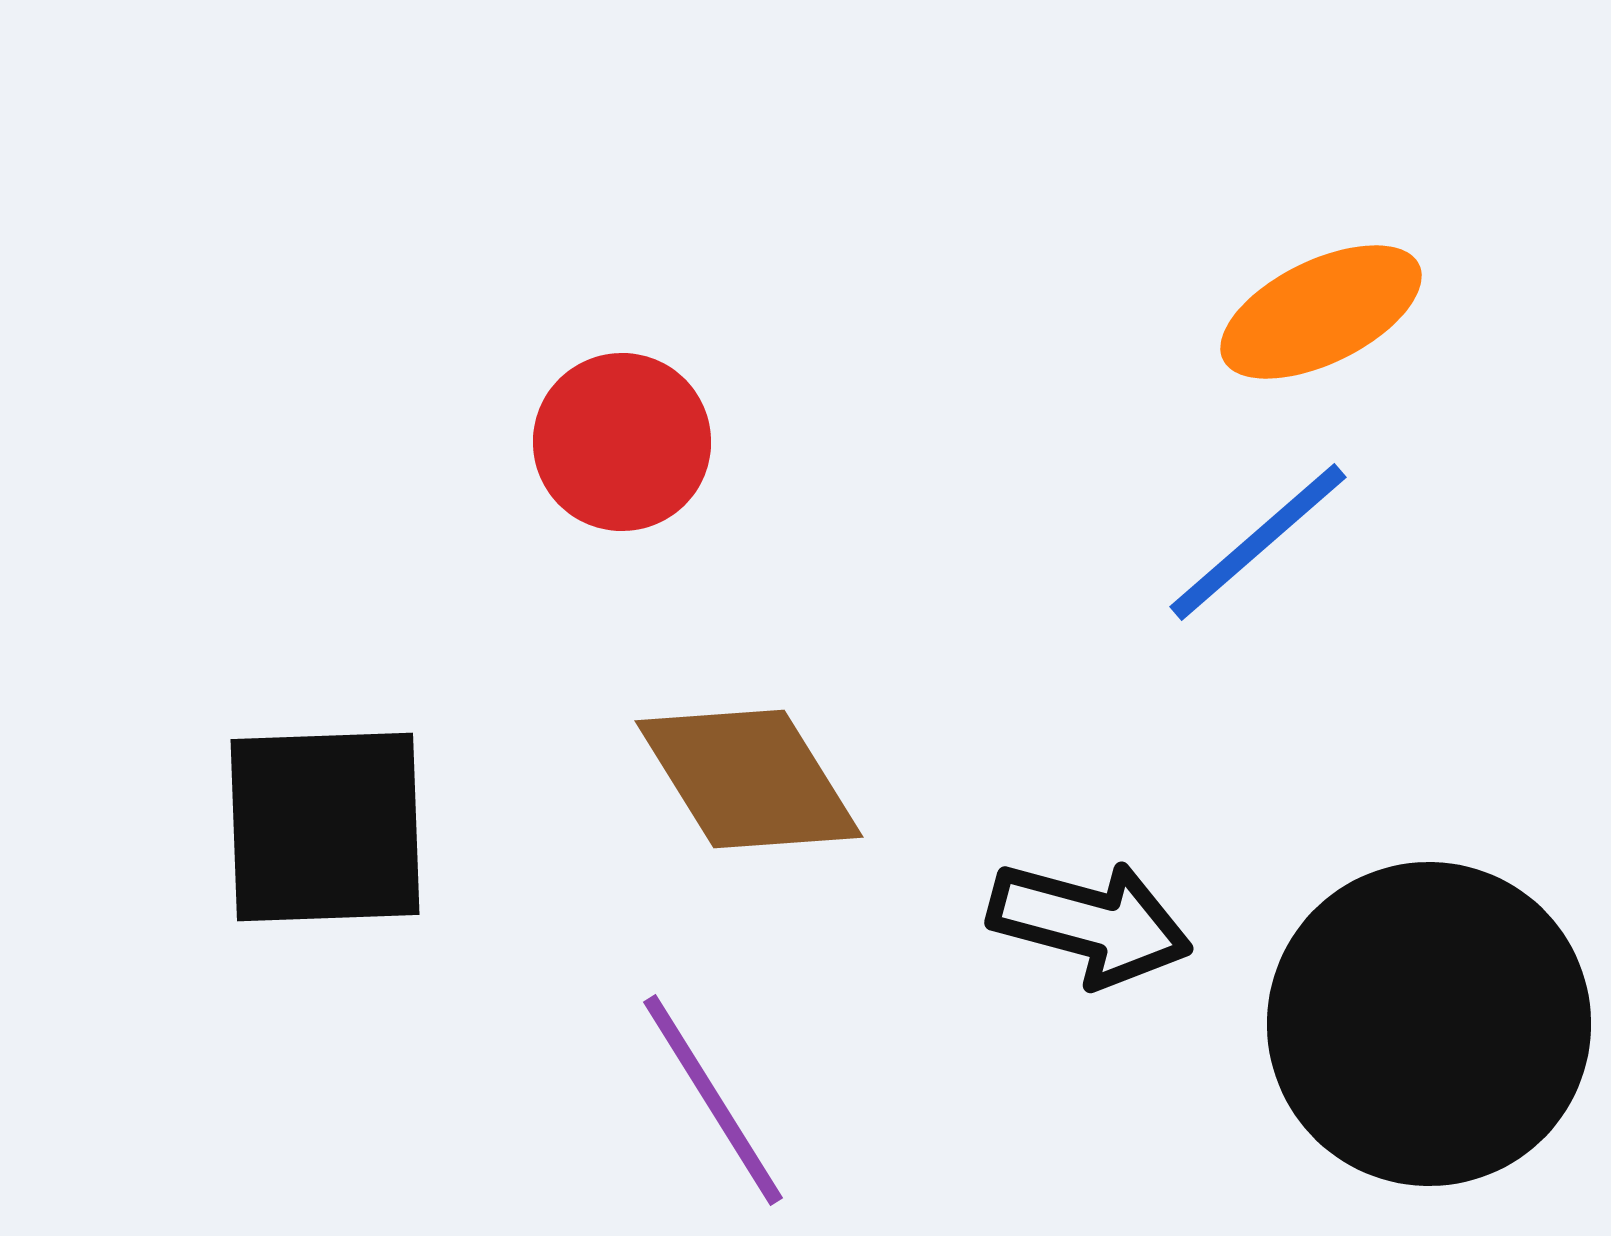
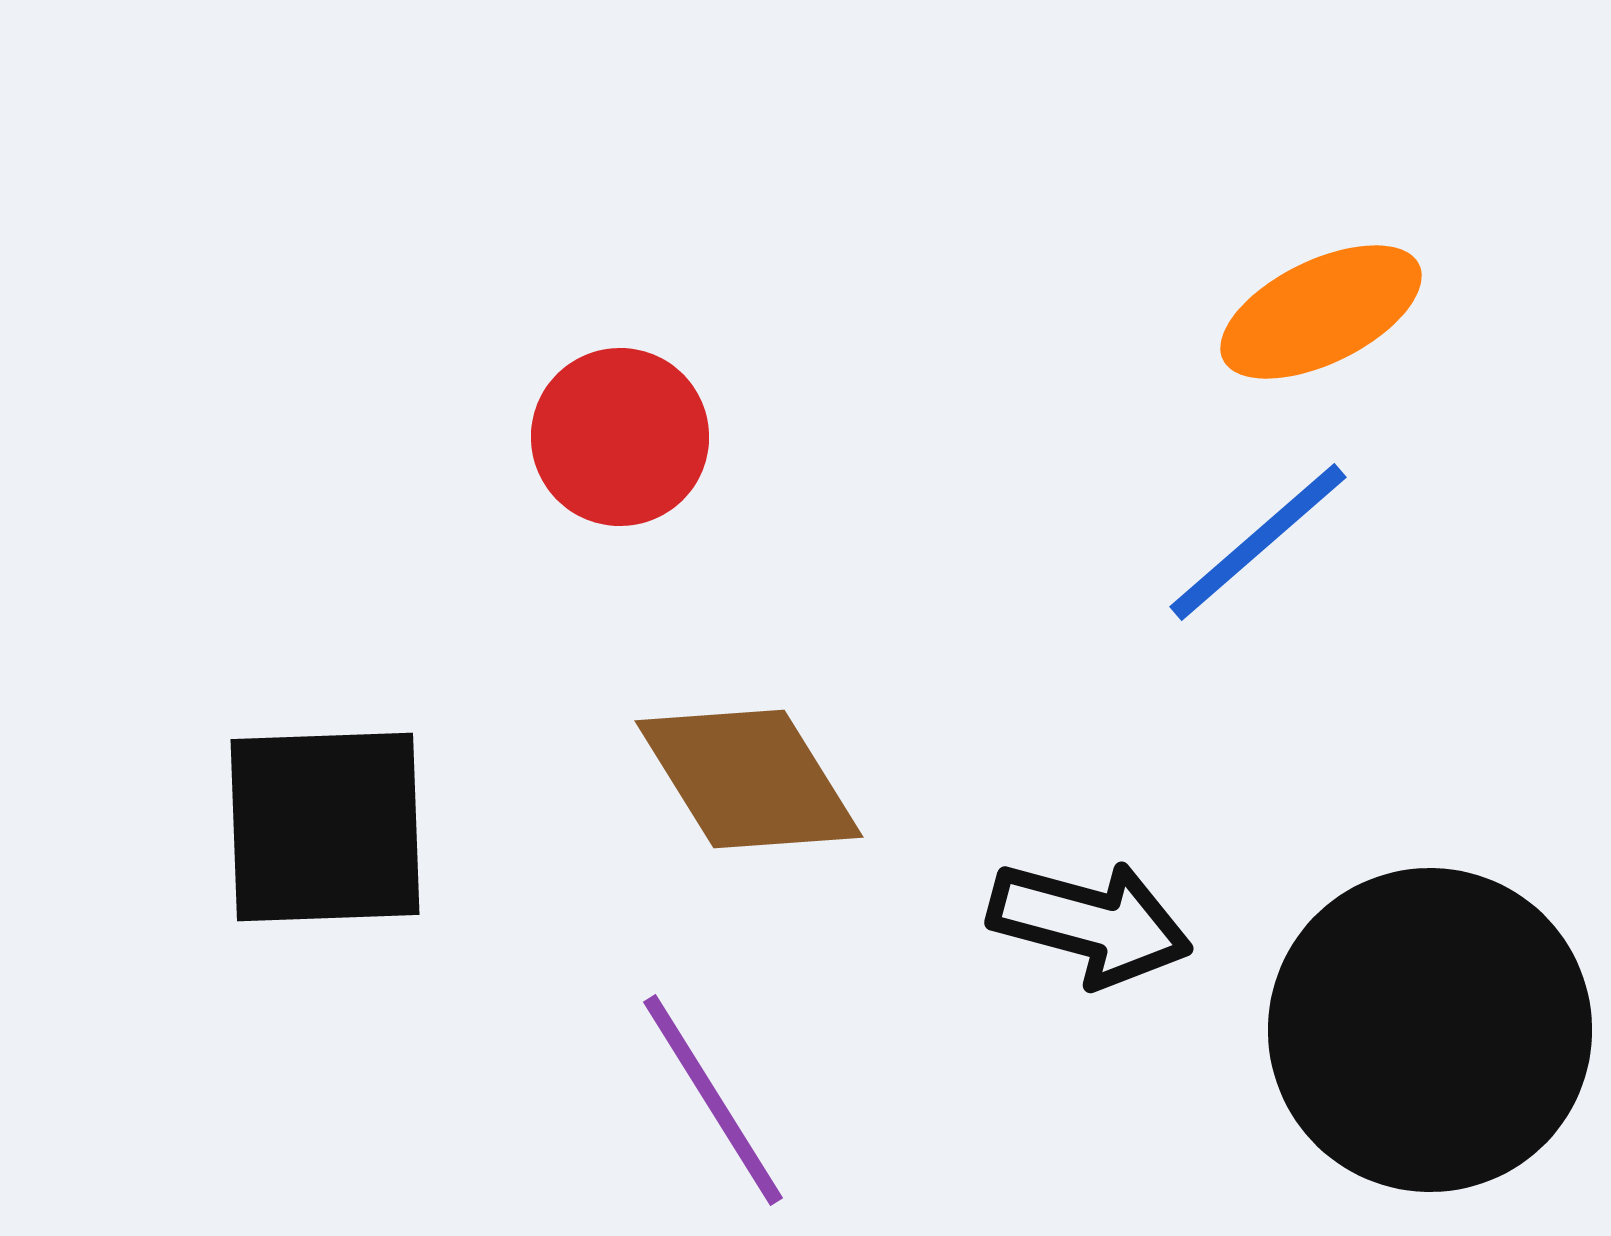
red circle: moved 2 px left, 5 px up
black circle: moved 1 px right, 6 px down
